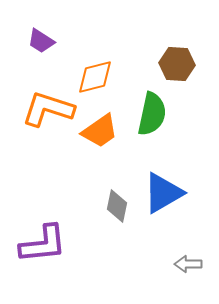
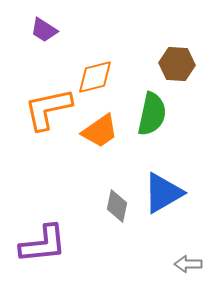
purple trapezoid: moved 3 px right, 11 px up
orange L-shape: rotated 30 degrees counterclockwise
